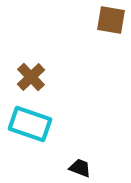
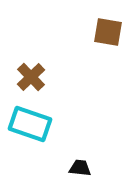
brown square: moved 3 px left, 12 px down
black trapezoid: rotated 15 degrees counterclockwise
